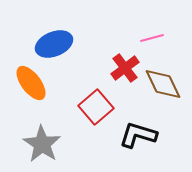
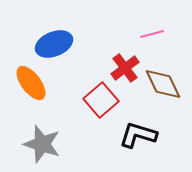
pink line: moved 4 px up
red square: moved 5 px right, 7 px up
gray star: rotated 15 degrees counterclockwise
